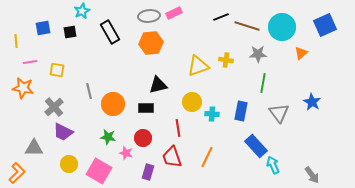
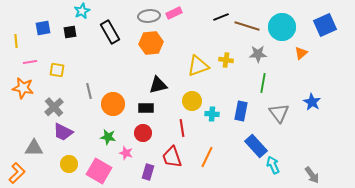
yellow circle at (192, 102): moved 1 px up
red line at (178, 128): moved 4 px right
red circle at (143, 138): moved 5 px up
